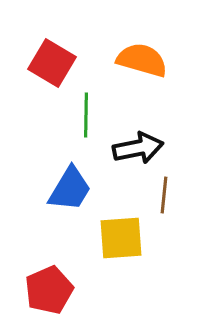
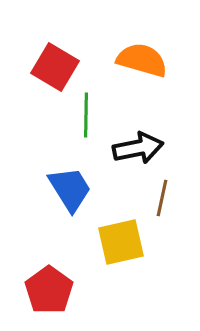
red square: moved 3 px right, 4 px down
blue trapezoid: rotated 63 degrees counterclockwise
brown line: moved 2 px left, 3 px down; rotated 6 degrees clockwise
yellow square: moved 4 px down; rotated 9 degrees counterclockwise
red pentagon: rotated 12 degrees counterclockwise
